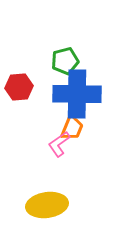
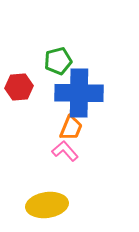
green pentagon: moved 7 px left
blue cross: moved 2 px right, 1 px up
orange trapezoid: moved 1 px left
pink L-shape: moved 6 px right, 7 px down; rotated 84 degrees clockwise
